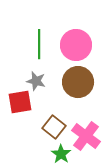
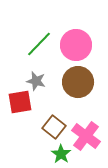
green line: rotated 44 degrees clockwise
